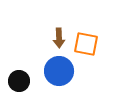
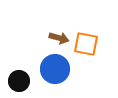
brown arrow: rotated 72 degrees counterclockwise
blue circle: moved 4 px left, 2 px up
